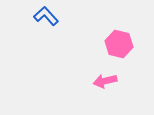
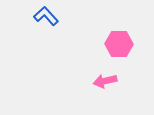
pink hexagon: rotated 12 degrees counterclockwise
